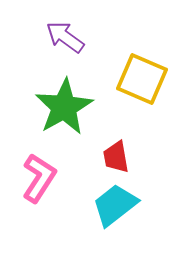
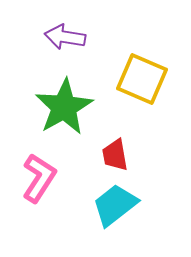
purple arrow: rotated 27 degrees counterclockwise
red trapezoid: moved 1 px left, 2 px up
